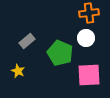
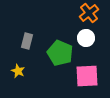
orange cross: rotated 30 degrees counterclockwise
gray rectangle: rotated 35 degrees counterclockwise
pink square: moved 2 px left, 1 px down
